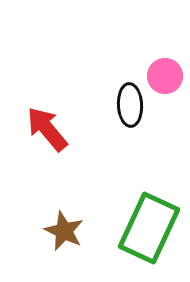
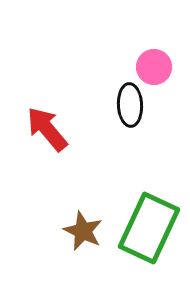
pink circle: moved 11 px left, 9 px up
brown star: moved 19 px right
